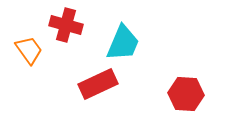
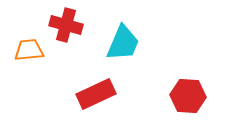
orange trapezoid: rotated 60 degrees counterclockwise
red rectangle: moved 2 px left, 10 px down
red hexagon: moved 2 px right, 2 px down
